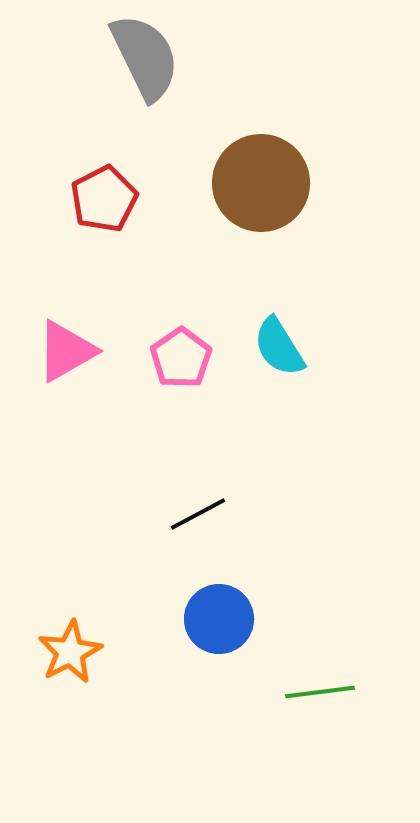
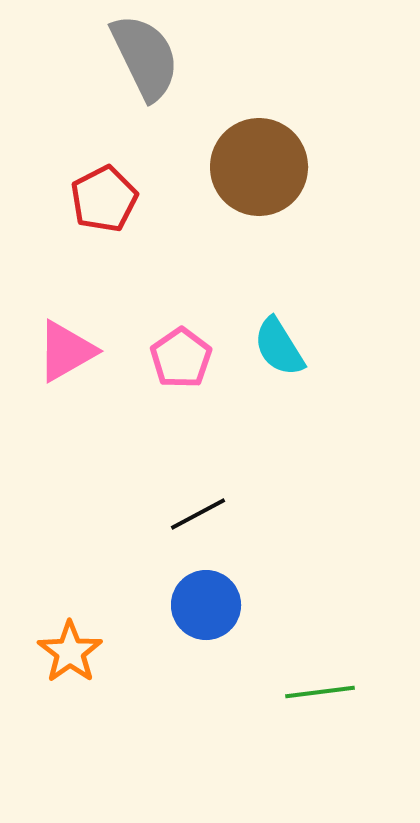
brown circle: moved 2 px left, 16 px up
blue circle: moved 13 px left, 14 px up
orange star: rotated 8 degrees counterclockwise
